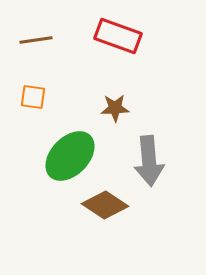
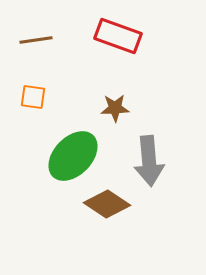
green ellipse: moved 3 px right
brown diamond: moved 2 px right, 1 px up
